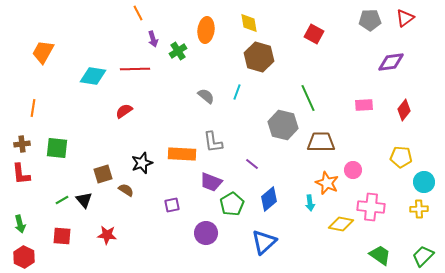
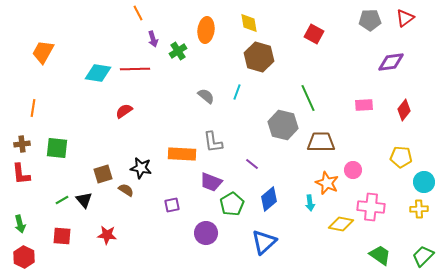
cyan diamond at (93, 76): moved 5 px right, 3 px up
black star at (142, 163): moved 1 px left, 5 px down; rotated 30 degrees clockwise
